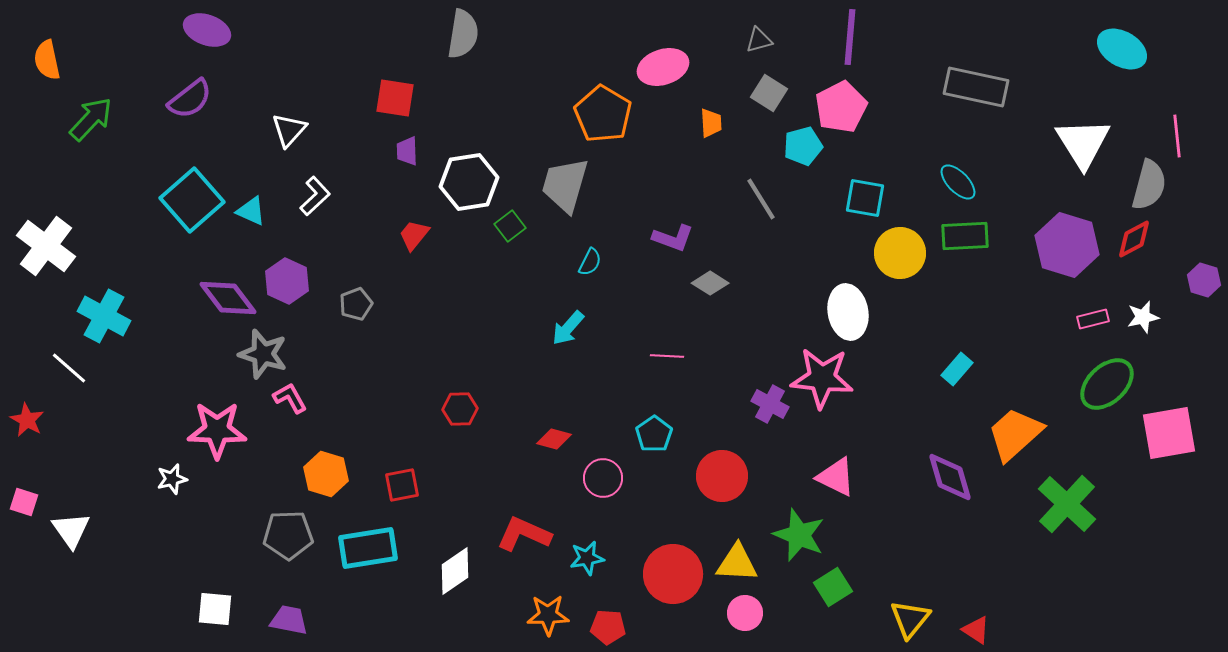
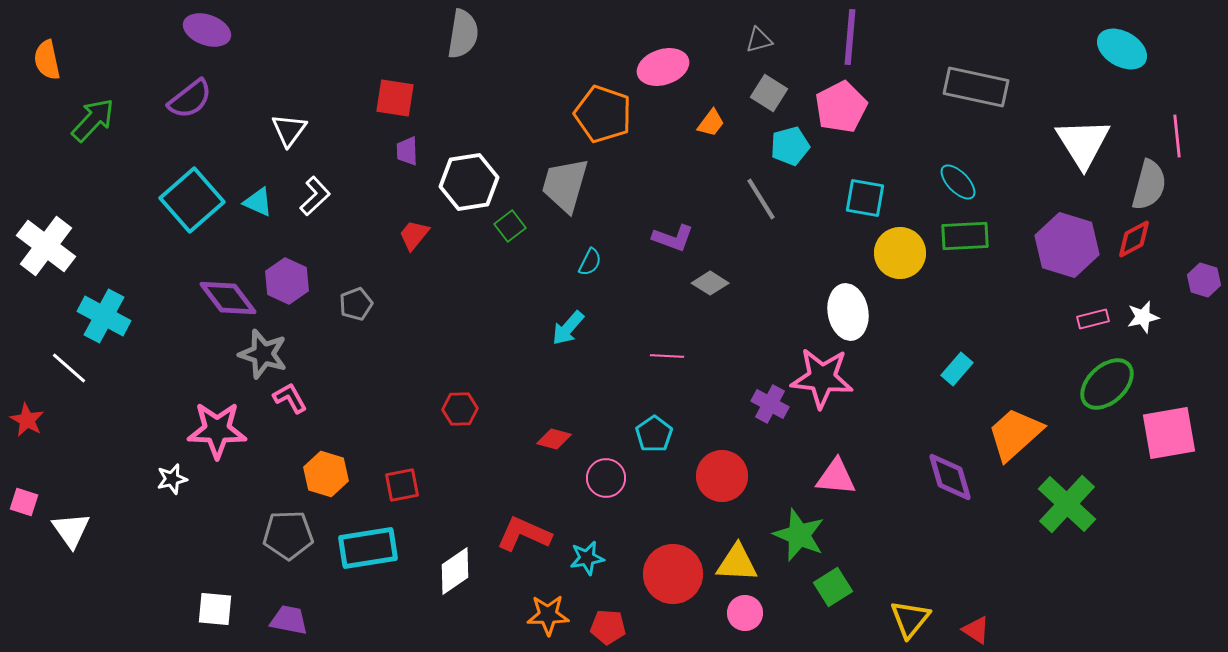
orange pentagon at (603, 114): rotated 12 degrees counterclockwise
green arrow at (91, 119): moved 2 px right, 1 px down
orange trapezoid at (711, 123): rotated 40 degrees clockwise
white triangle at (289, 130): rotated 6 degrees counterclockwise
cyan pentagon at (803, 146): moved 13 px left
cyan triangle at (251, 211): moved 7 px right, 9 px up
pink triangle at (836, 477): rotated 21 degrees counterclockwise
pink circle at (603, 478): moved 3 px right
